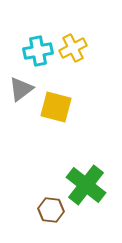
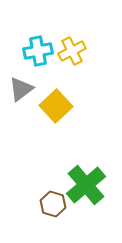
yellow cross: moved 1 px left, 3 px down
yellow square: moved 1 px up; rotated 32 degrees clockwise
green cross: rotated 12 degrees clockwise
brown hexagon: moved 2 px right, 6 px up; rotated 10 degrees clockwise
